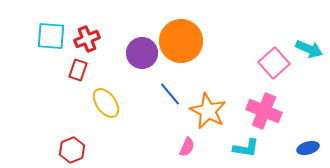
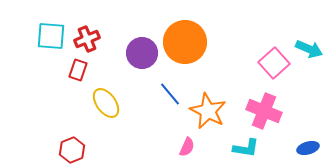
orange circle: moved 4 px right, 1 px down
